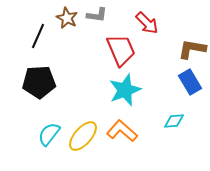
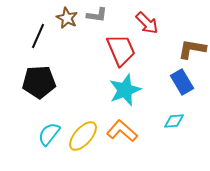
blue rectangle: moved 8 px left
